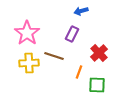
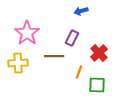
purple rectangle: moved 4 px down
brown line: rotated 18 degrees counterclockwise
yellow cross: moved 11 px left
